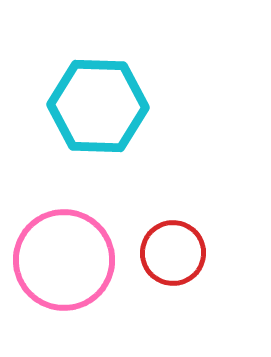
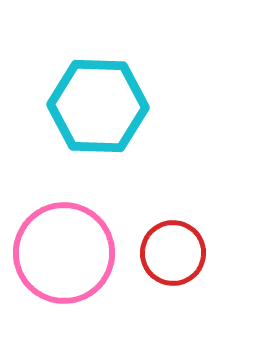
pink circle: moved 7 px up
